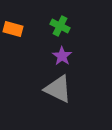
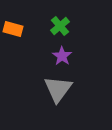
green cross: rotated 24 degrees clockwise
gray triangle: rotated 40 degrees clockwise
